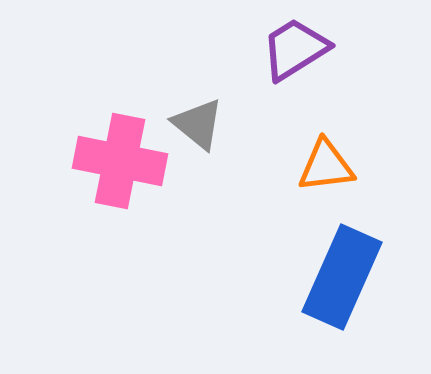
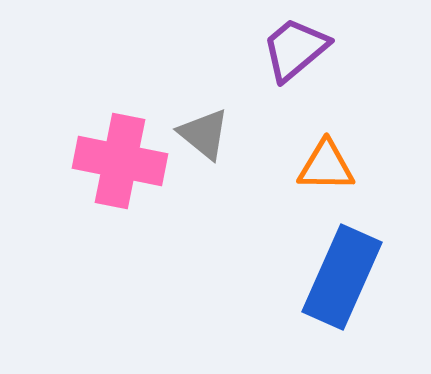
purple trapezoid: rotated 8 degrees counterclockwise
gray triangle: moved 6 px right, 10 px down
orange triangle: rotated 8 degrees clockwise
